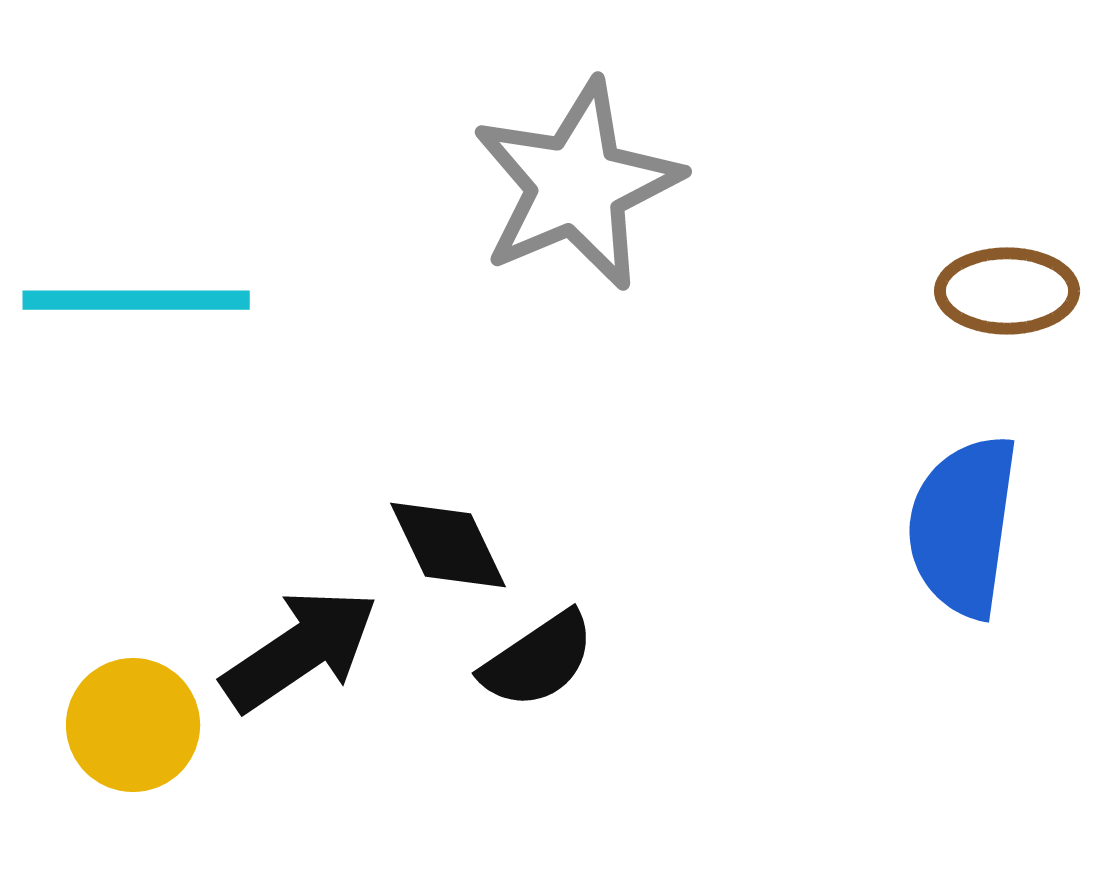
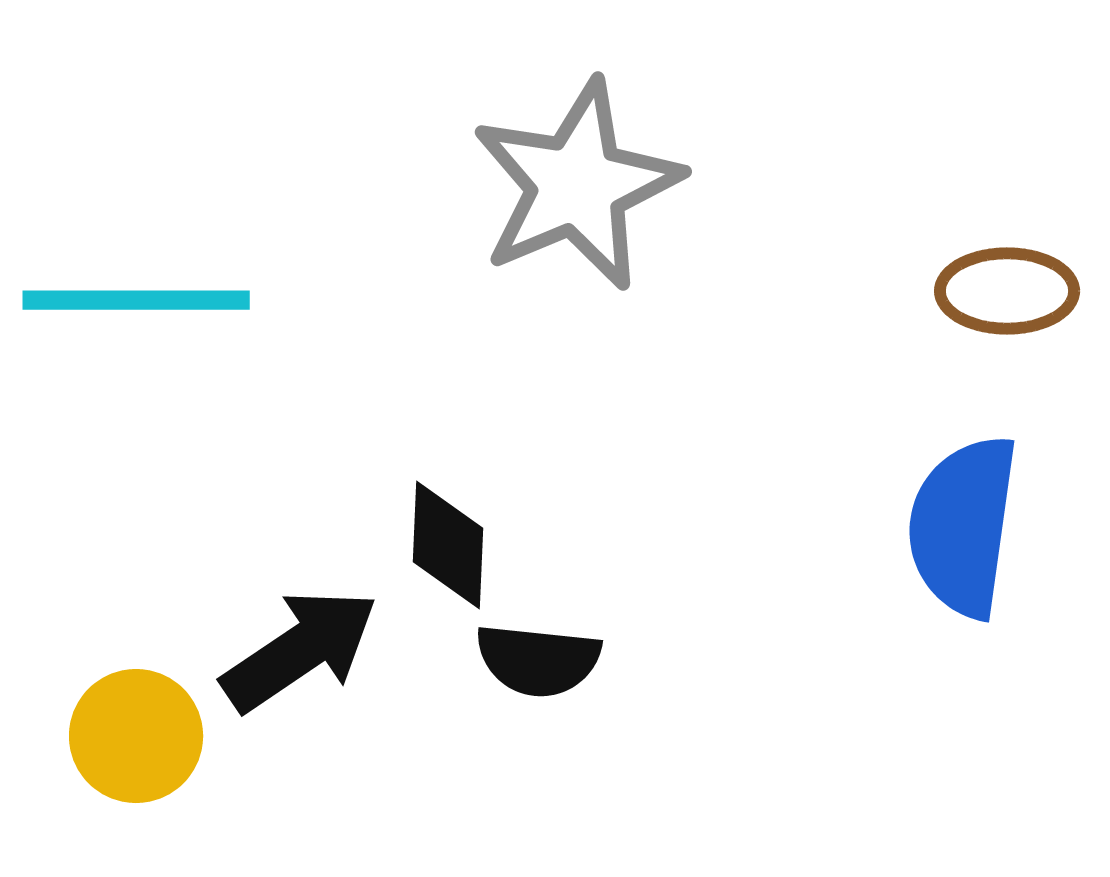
black diamond: rotated 28 degrees clockwise
black semicircle: rotated 40 degrees clockwise
yellow circle: moved 3 px right, 11 px down
